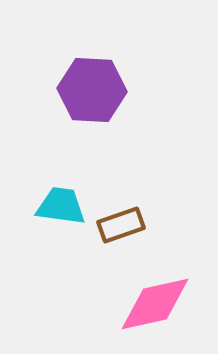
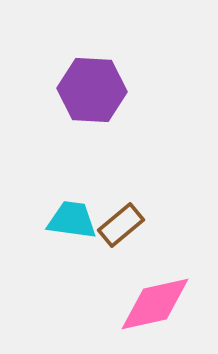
cyan trapezoid: moved 11 px right, 14 px down
brown rectangle: rotated 21 degrees counterclockwise
